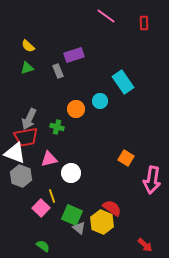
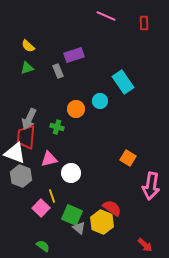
pink line: rotated 12 degrees counterclockwise
red trapezoid: rotated 105 degrees clockwise
orange square: moved 2 px right
pink arrow: moved 1 px left, 6 px down
